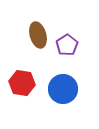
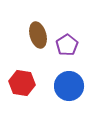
blue circle: moved 6 px right, 3 px up
